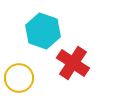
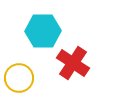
cyan hexagon: rotated 20 degrees counterclockwise
